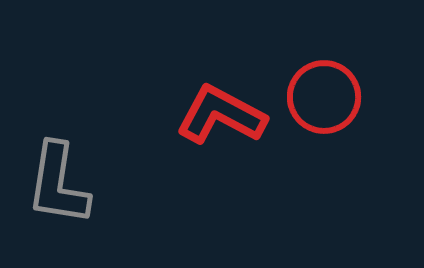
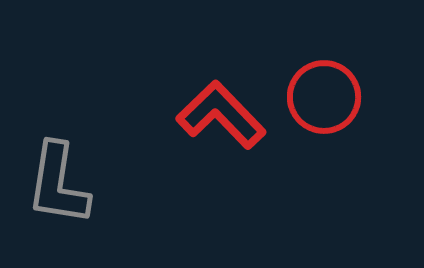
red L-shape: rotated 18 degrees clockwise
